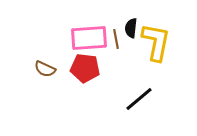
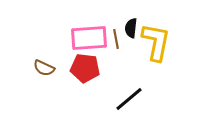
brown semicircle: moved 1 px left, 1 px up
black line: moved 10 px left
